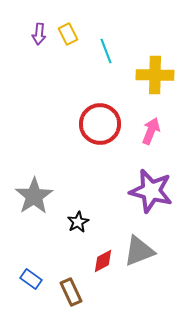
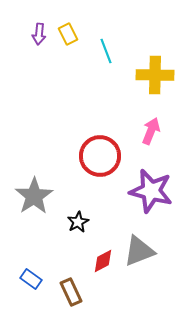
red circle: moved 32 px down
